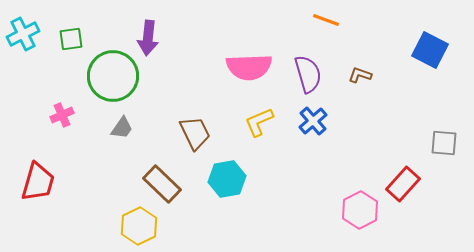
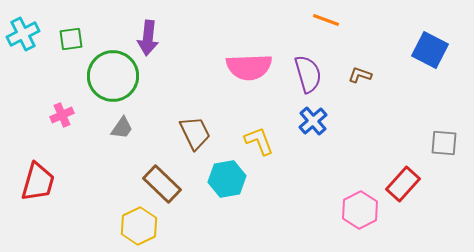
yellow L-shape: moved 19 px down; rotated 92 degrees clockwise
